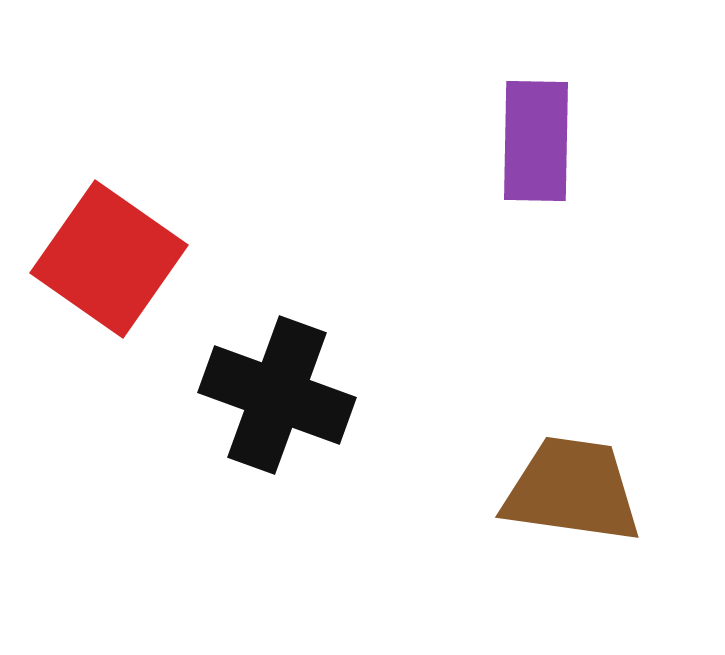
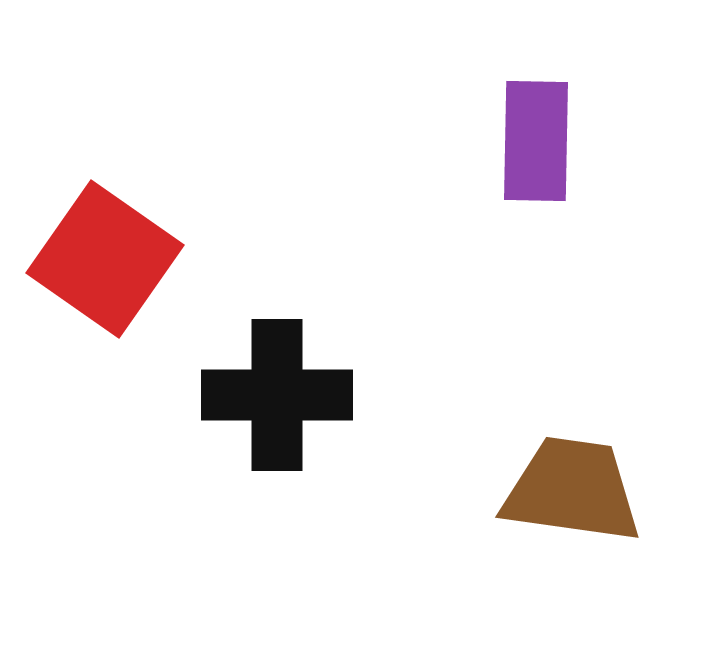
red square: moved 4 px left
black cross: rotated 20 degrees counterclockwise
